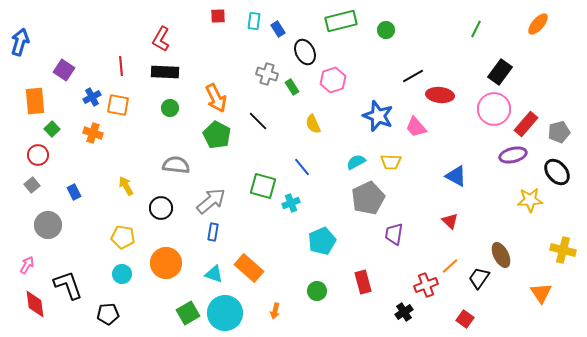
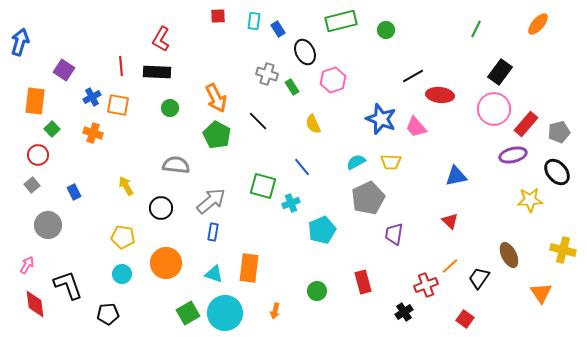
black rectangle at (165, 72): moved 8 px left
orange rectangle at (35, 101): rotated 12 degrees clockwise
blue star at (378, 116): moved 3 px right, 3 px down
blue triangle at (456, 176): rotated 40 degrees counterclockwise
cyan pentagon at (322, 241): moved 11 px up
brown ellipse at (501, 255): moved 8 px right
orange rectangle at (249, 268): rotated 56 degrees clockwise
